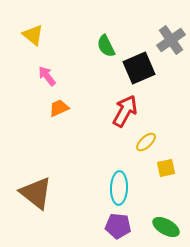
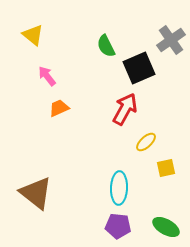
red arrow: moved 2 px up
